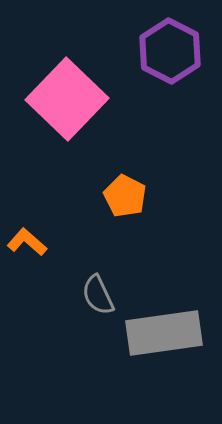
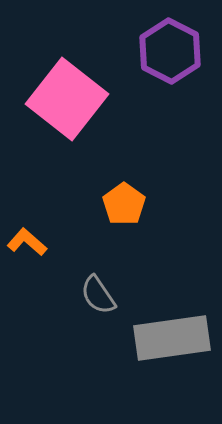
pink square: rotated 6 degrees counterclockwise
orange pentagon: moved 1 px left, 8 px down; rotated 9 degrees clockwise
gray semicircle: rotated 9 degrees counterclockwise
gray rectangle: moved 8 px right, 5 px down
